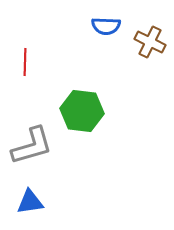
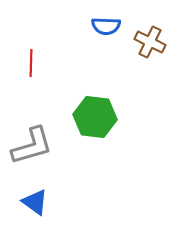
red line: moved 6 px right, 1 px down
green hexagon: moved 13 px right, 6 px down
blue triangle: moved 5 px right; rotated 44 degrees clockwise
